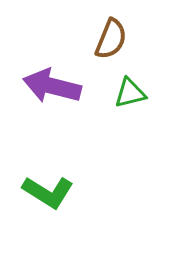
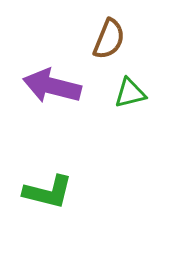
brown semicircle: moved 2 px left
green L-shape: rotated 18 degrees counterclockwise
